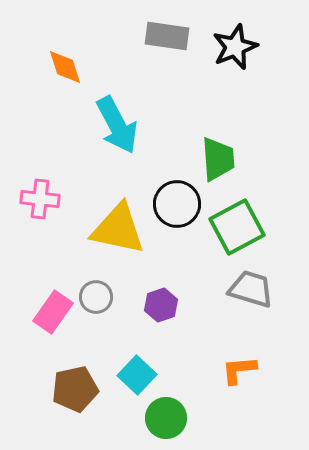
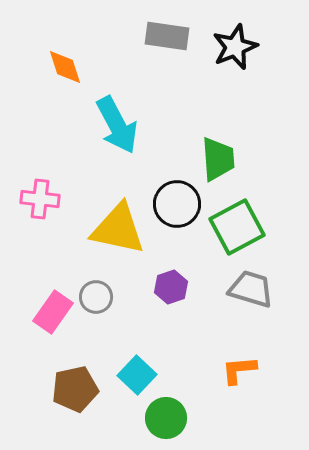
purple hexagon: moved 10 px right, 18 px up
